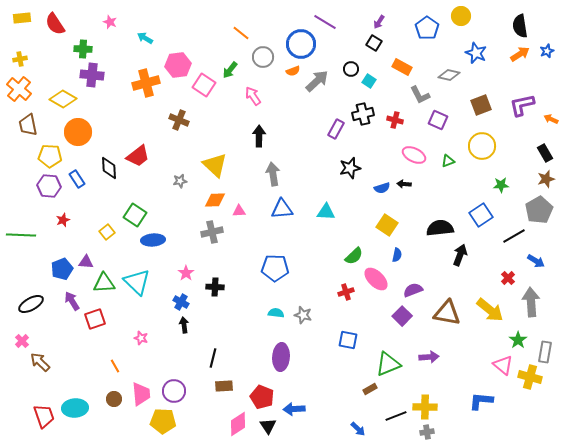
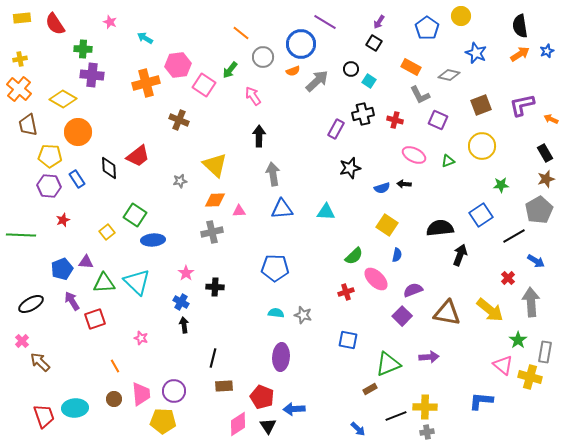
orange rectangle at (402, 67): moved 9 px right
